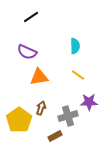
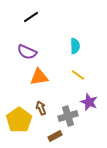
purple star: rotated 24 degrees clockwise
brown arrow: rotated 40 degrees counterclockwise
